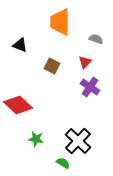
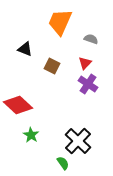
orange trapezoid: rotated 24 degrees clockwise
gray semicircle: moved 5 px left
black triangle: moved 5 px right, 4 px down
red triangle: moved 1 px down
purple cross: moved 2 px left, 3 px up
green star: moved 5 px left, 4 px up; rotated 21 degrees clockwise
green semicircle: rotated 24 degrees clockwise
